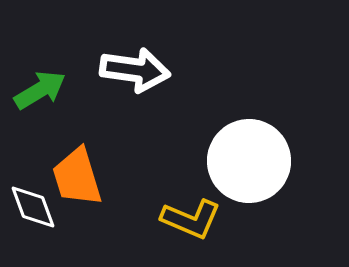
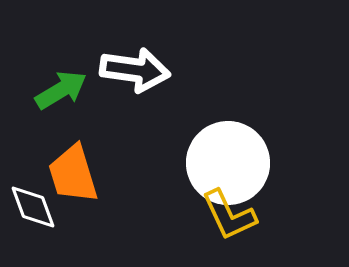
green arrow: moved 21 px right
white circle: moved 21 px left, 2 px down
orange trapezoid: moved 4 px left, 3 px up
yellow L-shape: moved 38 px right, 4 px up; rotated 42 degrees clockwise
